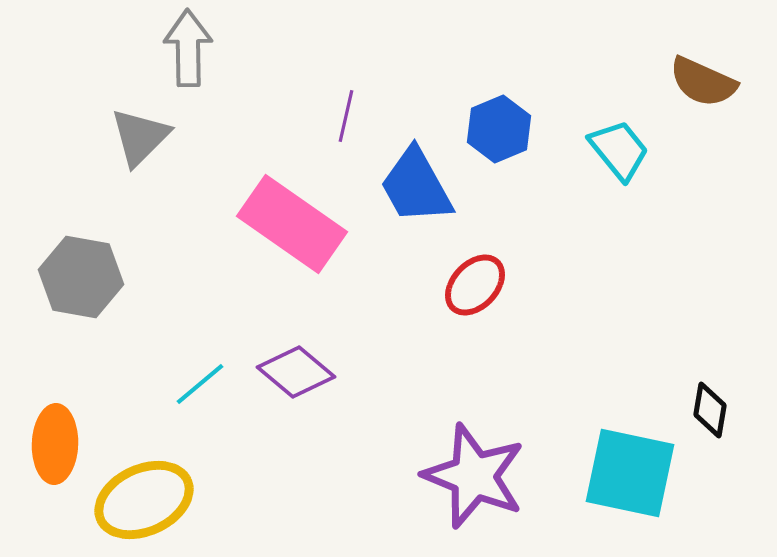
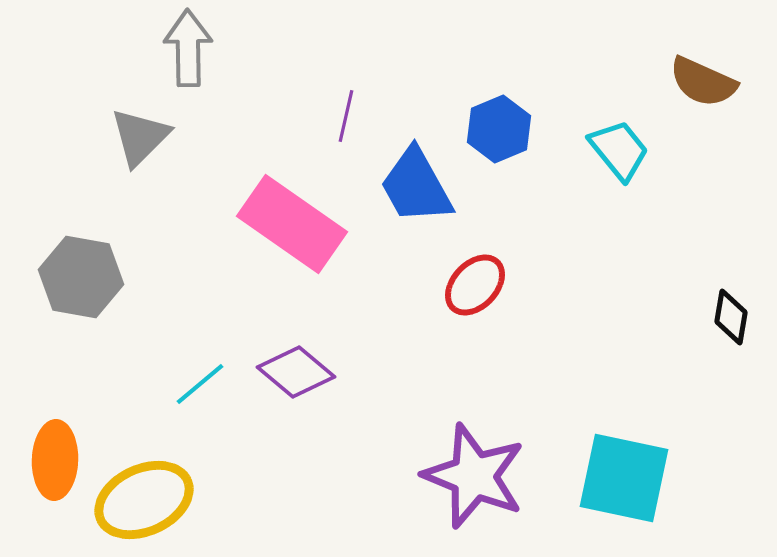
black diamond: moved 21 px right, 93 px up
orange ellipse: moved 16 px down
cyan square: moved 6 px left, 5 px down
